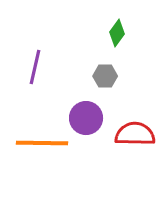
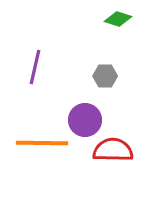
green diamond: moved 1 px right, 14 px up; rotated 72 degrees clockwise
purple circle: moved 1 px left, 2 px down
red semicircle: moved 22 px left, 16 px down
